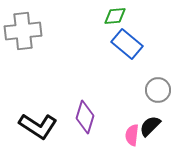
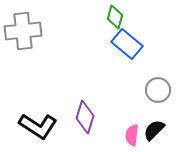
green diamond: moved 1 px down; rotated 70 degrees counterclockwise
black semicircle: moved 4 px right, 4 px down
